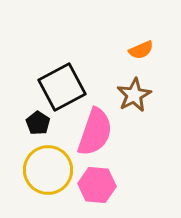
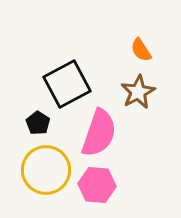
orange semicircle: rotated 80 degrees clockwise
black square: moved 5 px right, 3 px up
brown star: moved 4 px right, 3 px up
pink semicircle: moved 4 px right, 1 px down
yellow circle: moved 2 px left
